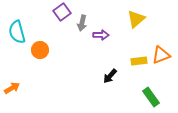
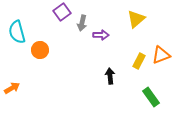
yellow rectangle: rotated 56 degrees counterclockwise
black arrow: rotated 133 degrees clockwise
